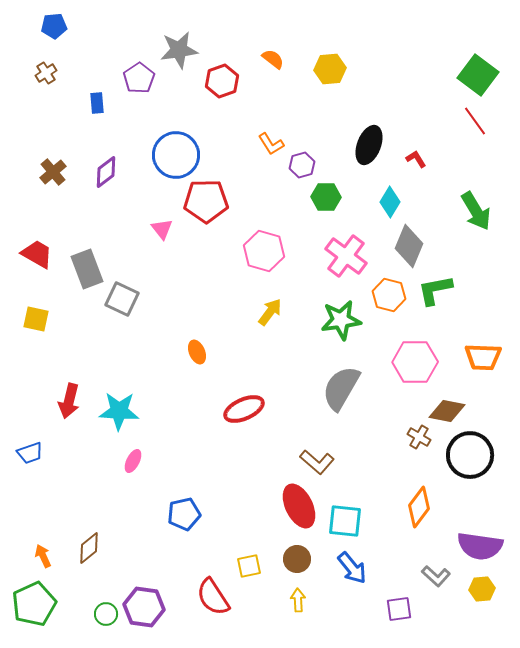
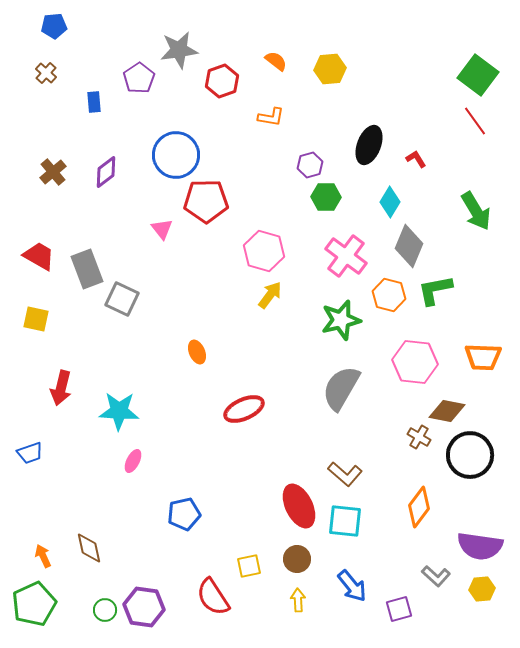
orange semicircle at (273, 59): moved 3 px right, 2 px down
brown cross at (46, 73): rotated 15 degrees counterclockwise
blue rectangle at (97, 103): moved 3 px left, 1 px up
orange L-shape at (271, 144): moved 27 px up; rotated 48 degrees counterclockwise
purple hexagon at (302, 165): moved 8 px right
red trapezoid at (37, 254): moved 2 px right, 2 px down
yellow arrow at (270, 312): moved 17 px up
green star at (341, 320): rotated 6 degrees counterclockwise
pink hexagon at (415, 362): rotated 6 degrees clockwise
red arrow at (69, 401): moved 8 px left, 13 px up
brown L-shape at (317, 462): moved 28 px right, 12 px down
brown diamond at (89, 548): rotated 64 degrees counterclockwise
blue arrow at (352, 568): moved 18 px down
purple square at (399, 609): rotated 8 degrees counterclockwise
green circle at (106, 614): moved 1 px left, 4 px up
